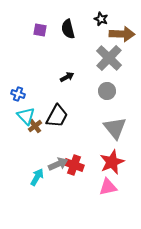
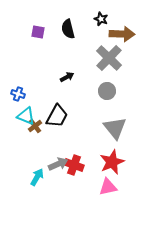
purple square: moved 2 px left, 2 px down
cyan triangle: rotated 24 degrees counterclockwise
